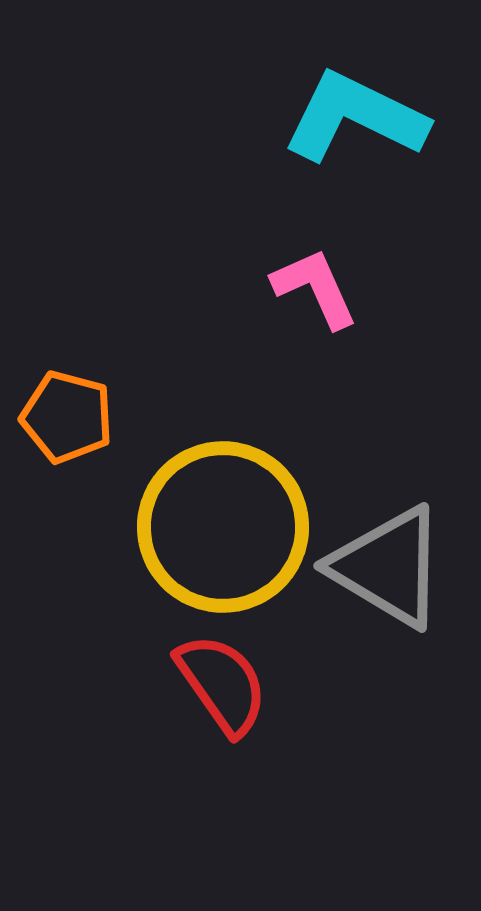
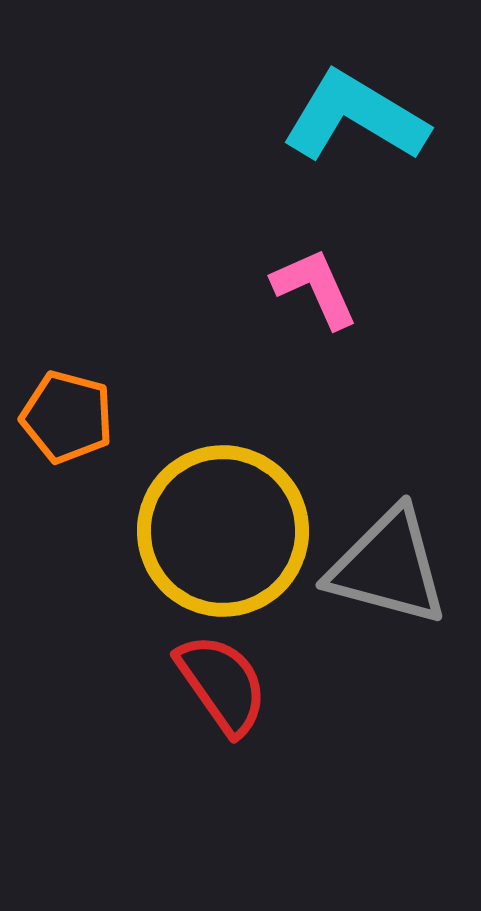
cyan L-shape: rotated 5 degrees clockwise
yellow circle: moved 4 px down
gray triangle: rotated 16 degrees counterclockwise
